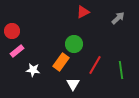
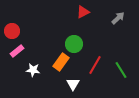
green line: rotated 24 degrees counterclockwise
